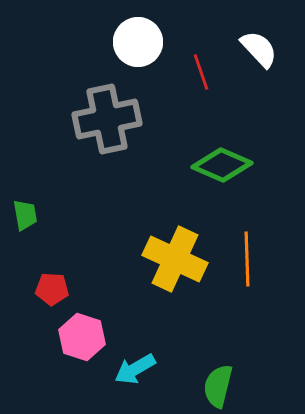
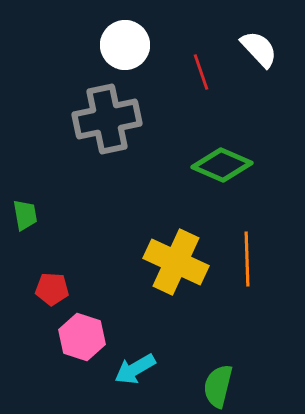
white circle: moved 13 px left, 3 px down
yellow cross: moved 1 px right, 3 px down
